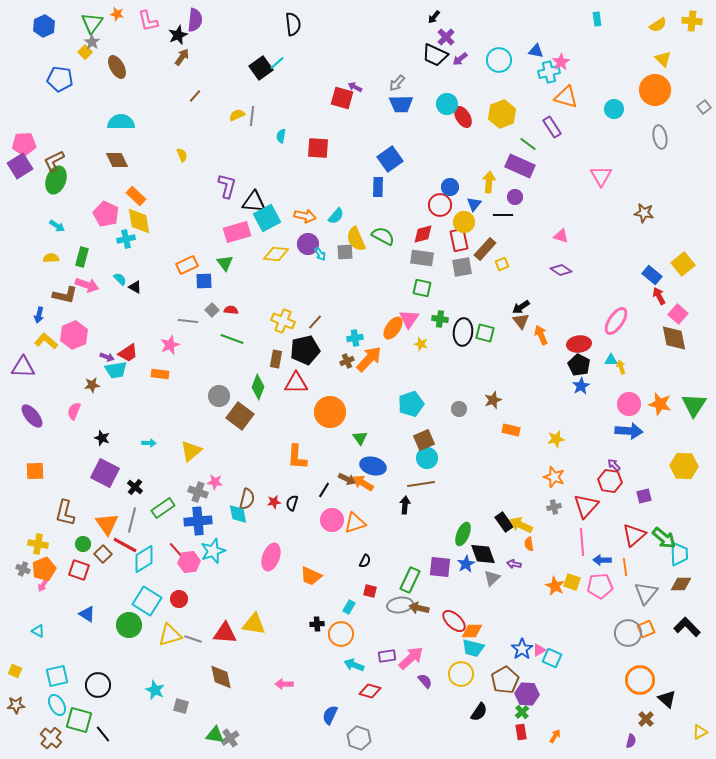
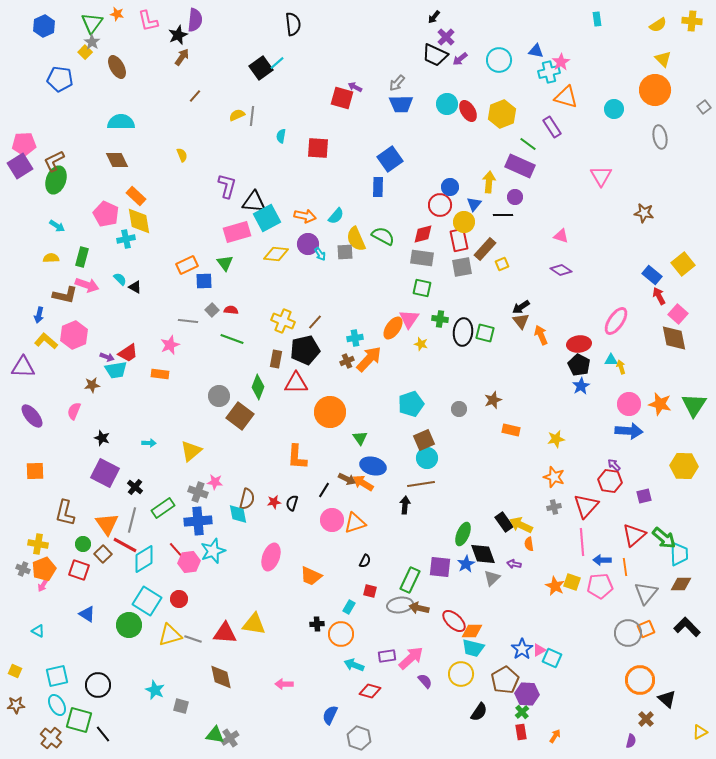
red ellipse at (463, 117): moved 5 px right, 6 px up
